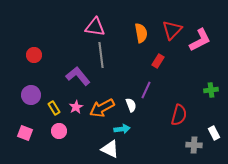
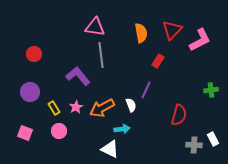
red circle: moved 1 px up
purple circle: moved 1 px left, 3 px up
white rectangle: moved 1 px left, 6 px down
